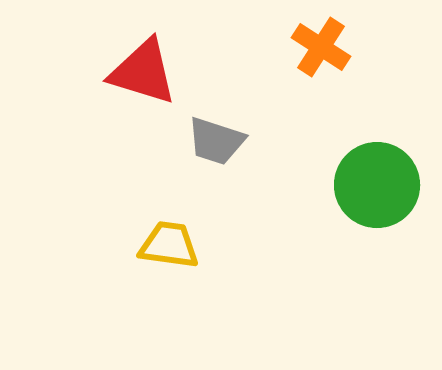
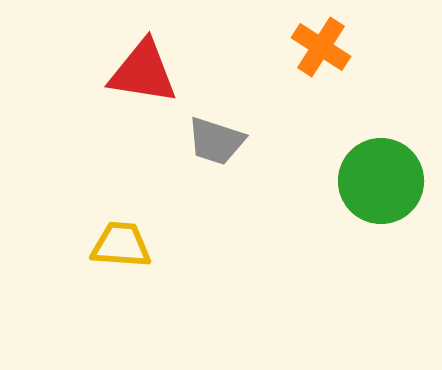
red triangle: rotated 8 degrees counterclockwise
green circle: moved 4 px right, 4 px up
yellow trapezoid: moved 48 px left; rotated 4 degrees counterclockwise
